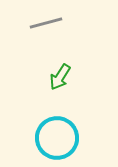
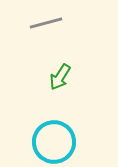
cyan circle: moved 3 px left, 4 px down
